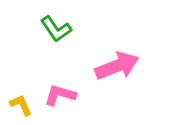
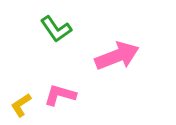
pink arrow: moved 10 px up
yellow L-shape: rotated 100 degrees counterclockwise
